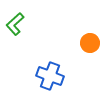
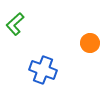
blue cross: moved 7 px left, 6 px up
